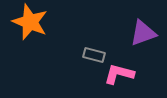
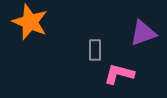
gray rectangle: moved 1 px right, 5 px up; rotated 75 degrees clockwise
